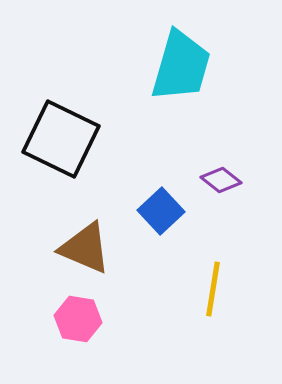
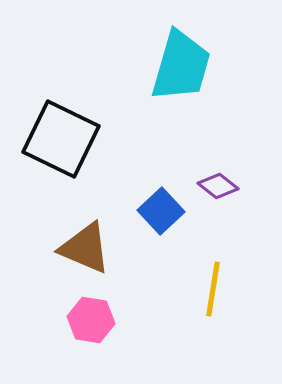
purple diamond: moved 3 px left, 6 px down
pink hexagon: moved 13 px right, 1 px down
